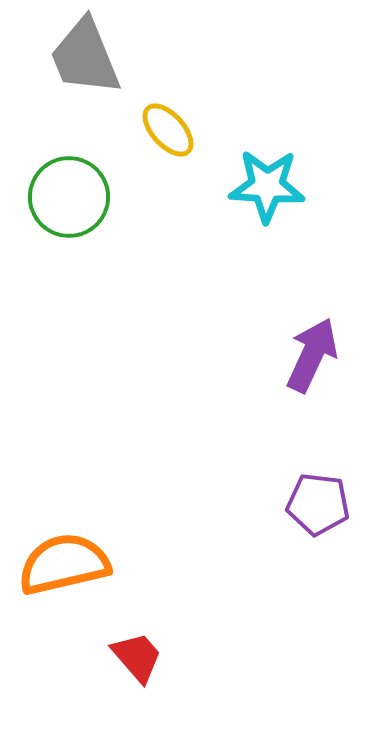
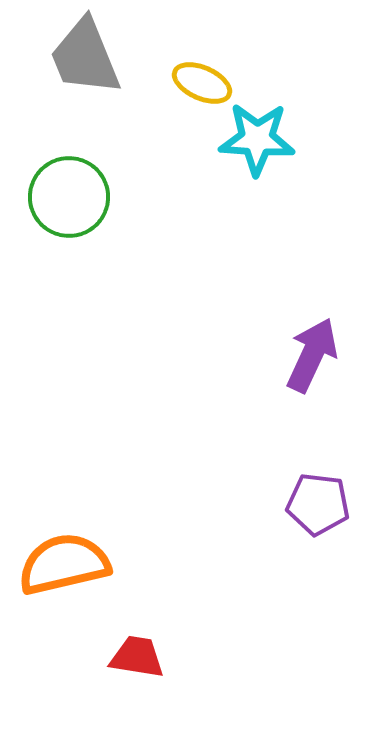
yellow ellipse: moved 34 px right, 47 px up; rotated 24 degrees counterclockwise
cyan star: moved 10 px left, 47 px up
red trapezoid: rotated 40 degrees counterclockwise
